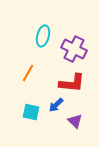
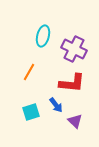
orange line: moved 1 px right, 1 px up
blue arrow: rotated 84 degrees counterclockwise
cyan square: rotated 30 degrees counterclockwise
